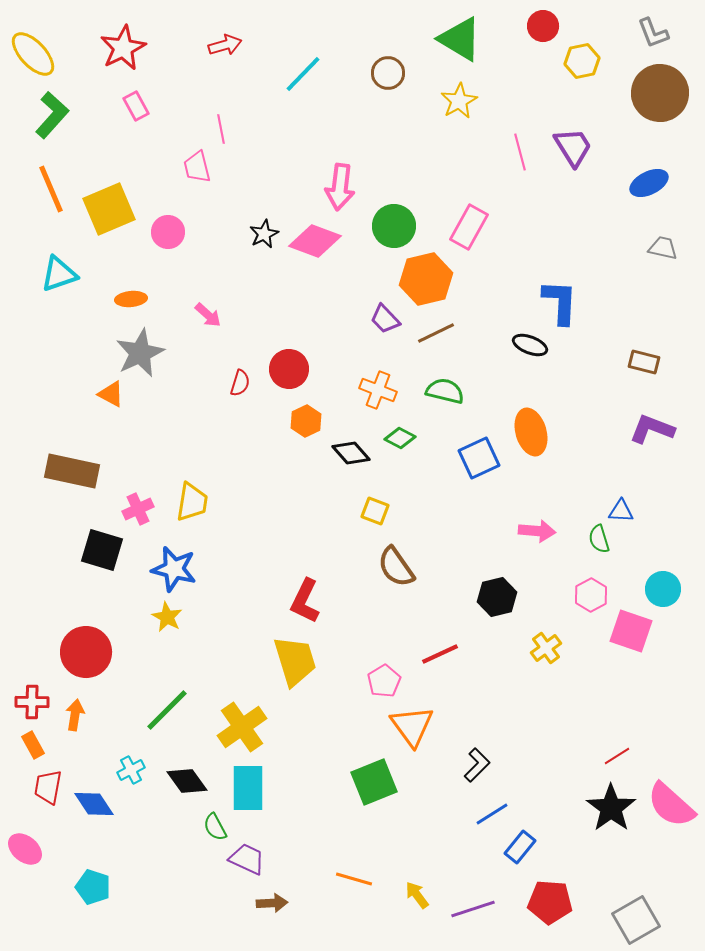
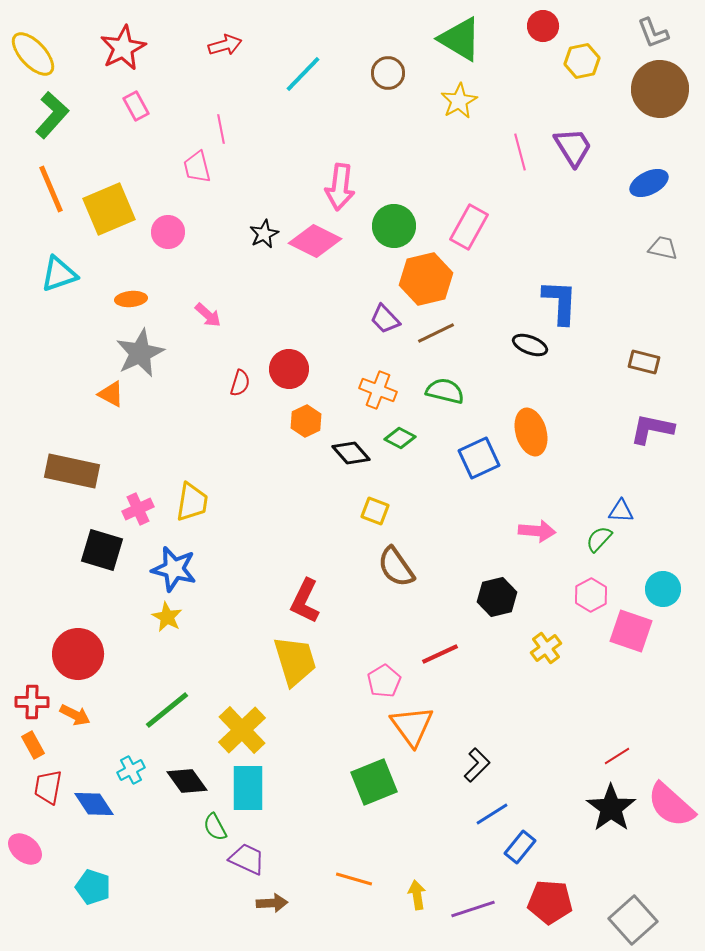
brown circle at (660, 93): moved 4 px up
pink diamond at (315, 241): rotated 6 degrees clockwise
purple L-shape at (652, 429): rotated 9 degrees counterclockwise
green semicircle at (599, 539): rotated 60 degrees clockwise
red circle at (86, 652): moved 8 px left, 2 px down
green line at (167, 710): rotated 6 degrees clockwise
orange arrow at (75, 715): rotated 108 degrees clockwise
yellow cross at (242, 727): moved 3 px down; rotated 9 degrees counterclockwise
yellow arrow at (417, 895): rotated 28 degrees clockwise
gray square at (636, 920): moved 3 px left; rotated 12 degrees counterclockwise
